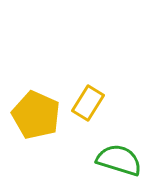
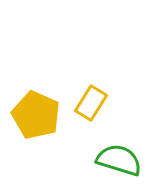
yellow rectangle: moved 3 px right
